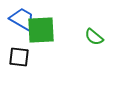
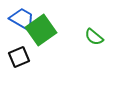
green square: rotated 32 degrees counterclockwise
black square: rotated 30 degrees counterclockwise
